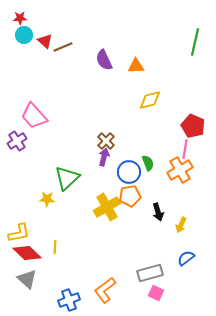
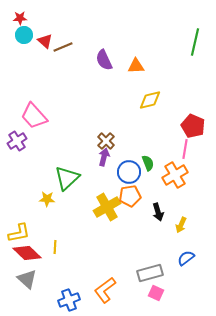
orange cross: moved 5 px left, 5 px down
